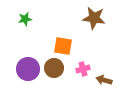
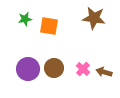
orange square: moved 14 px left, 20 px up
pink cross: rotated 32 degrees counterclockwise
brown arrow: moved 8 px up
